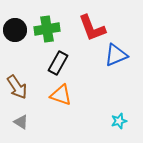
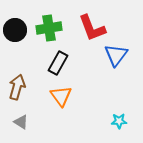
green cross: moved 2 px right, 1 px up
blue triangle: rotated 30 degrees counterclockwise
brown arrow: rotated 130 degrees counterclockwise
orange triangle: moved 1 px down; rotated 35 degrees clockwise
cyan star: rotated 14 degrees clockwise
